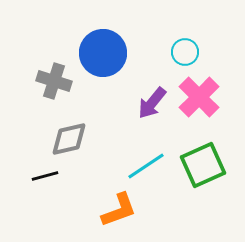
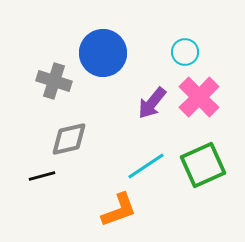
black line: moved 3 px left
